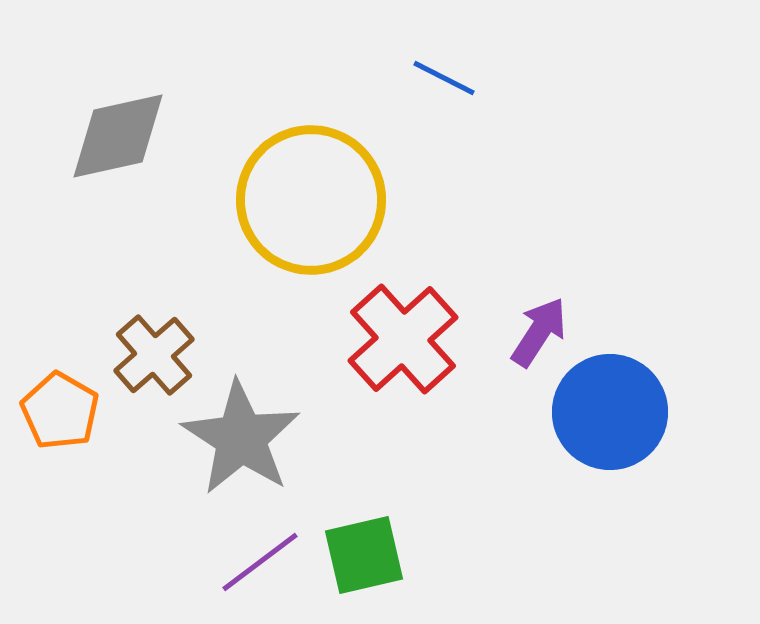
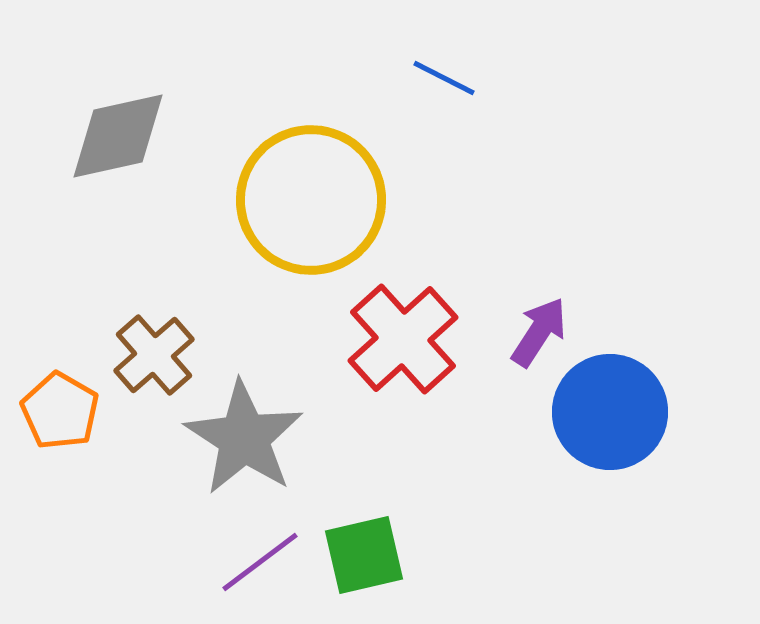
gray star: moved 3 px right
